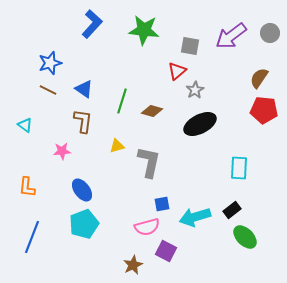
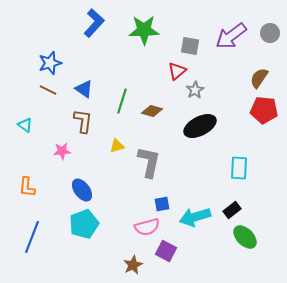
blue L-shape: moved 2 px right, 1 px up
green star: rotated 8 degrees counterclockwise
black ellipse: moved 2 px down
